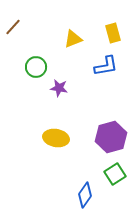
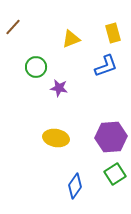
yellow triangle: moved 2 px left
blue L-shape: rotated 10 degrees counterclockwise
purple hexagon: rotated 12 degrees clockwise
blue diamond: moved 10 px left, 9 px up
